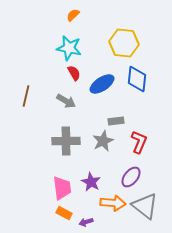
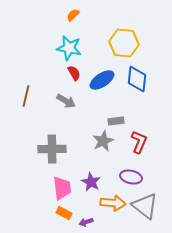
blue ellipse: moved 4 px up
gray cross: moved 14 px left, 8 px down
purple ellipse: rotated 65 degrees clockwise
